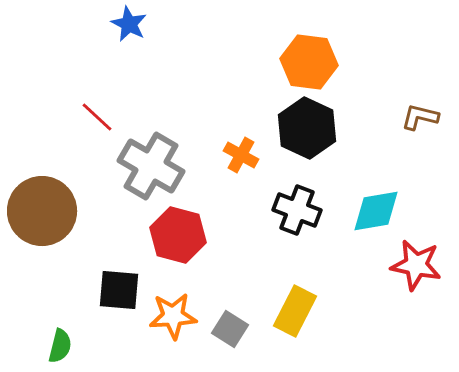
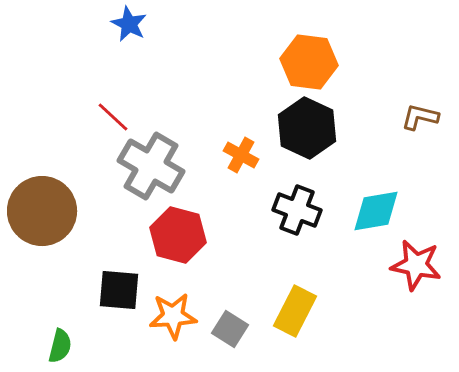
red line: moved 16 px right
